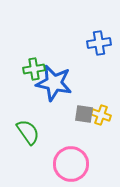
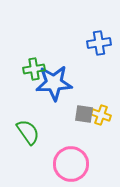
blue star: rotated 15 degrees counterclockwise
